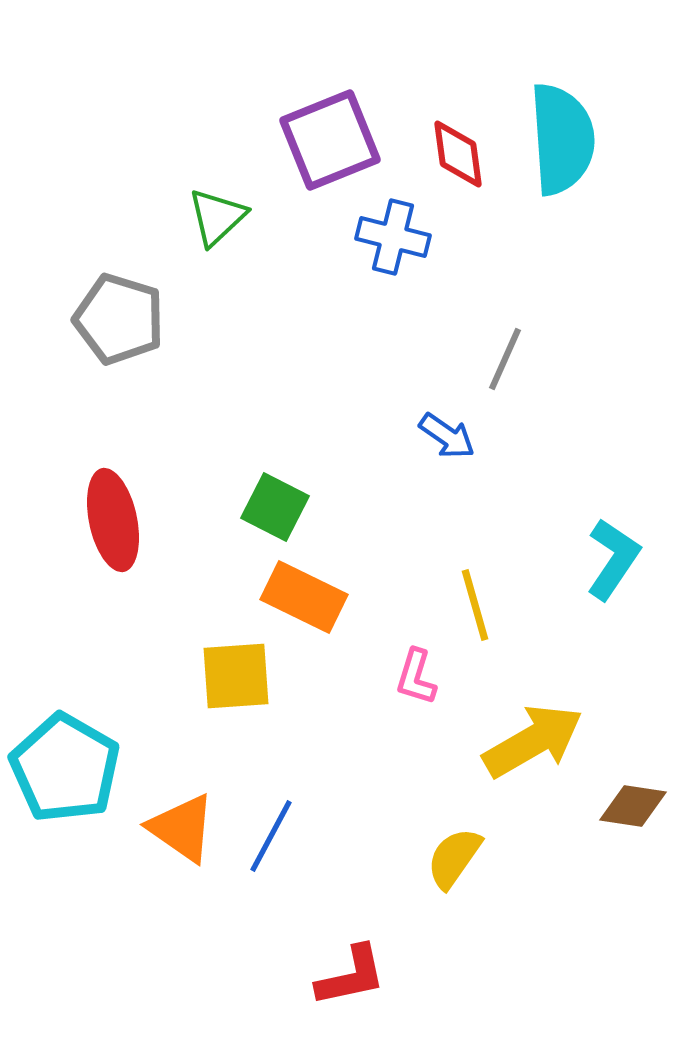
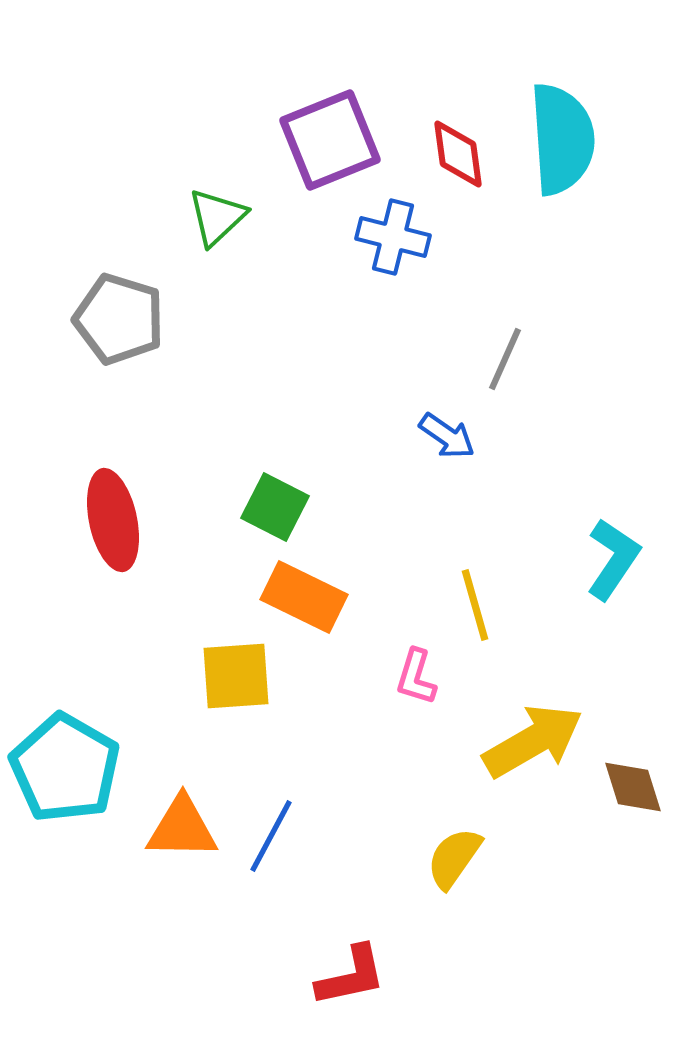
brown diamond: moved 19 px up; rotated 64 degrees clockwise
orange triangle: rotated 34 degrees counterclockwise
